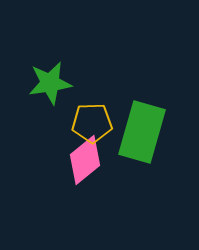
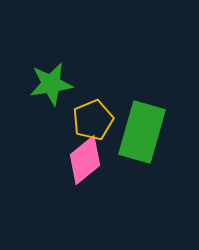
green star: moved 1 px right, 1 px down
yellow pentagon: moved 1 px right, 3 px up; rotated 21 degrees counterclockwise
